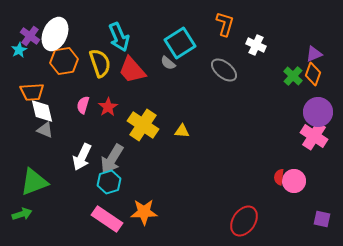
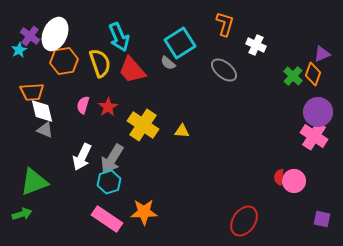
purple triangle: moved 8 px right
